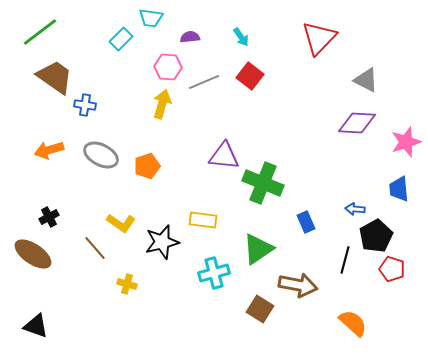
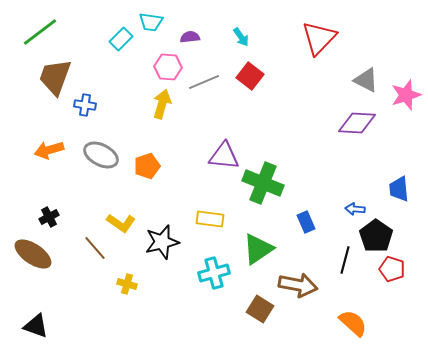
cyan trapezoid: moved 4 px down
brown trapezoid: rotated 105 degrees counterclockwise
pink star: moved 47 px up
yellow rectangle: moved 7 px right, 1 px up
black pentagon: rotated 8 degrees counterclockwise
